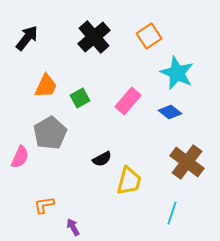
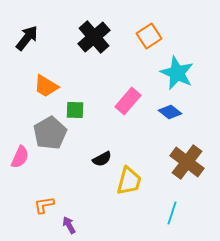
orange trapezoid: rotated 96 degrees clockwise
green square: moved 5 px left, 12 px down; rotated 30 degrees clockwise
purple arrow: moved 4 px left, 2 px up
